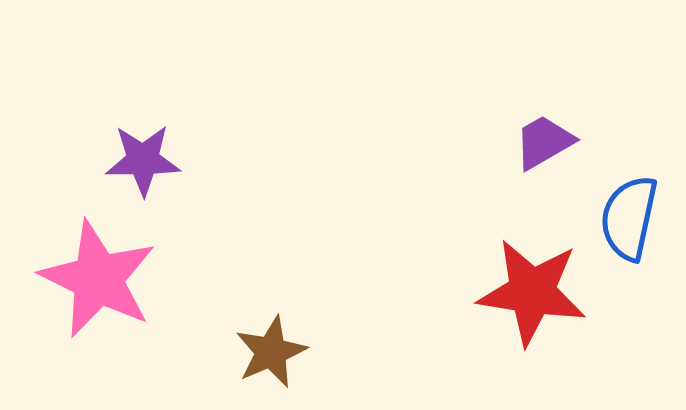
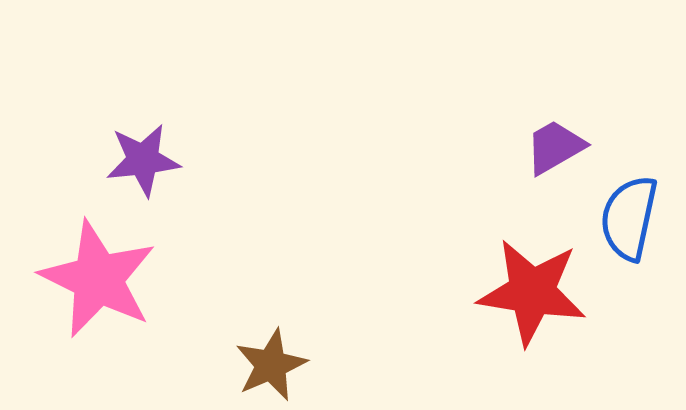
purple trapezoid: moved 11 px right, 5 px down
purple star: rotated 6 degrees counterclockwise
brown star: moved 13 px down
